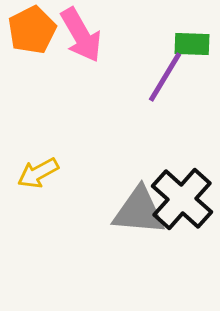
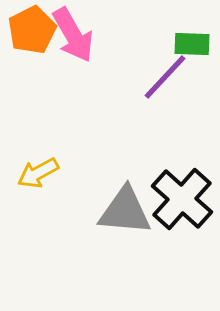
pink arrow: moved 8 px left
purple line: rotated 12 degrees clockwise
gray triangle: moved 14 px left
